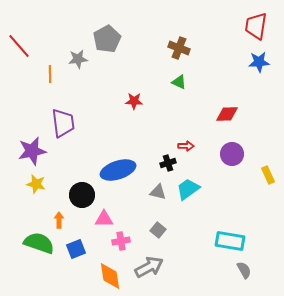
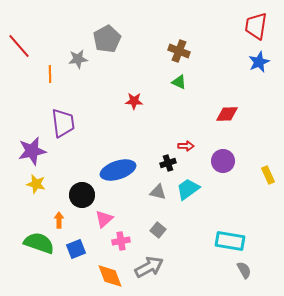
brown cross: moved 3 px down
blue star: rotated 20 degrees counterclockwise
purple circle: moved 9 px left, 7 px down
pink triangle: rotated 42 degrees counterclockwise
orange diamond: rotated 12 degrees counterclockwise
